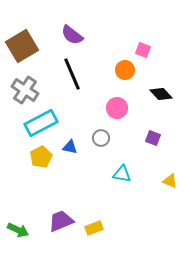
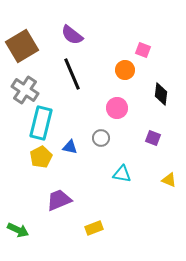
black diamond: rotated 50 degrees clockwise
cyan rectangle: rotated 48 degrees counterclockwise
yellow triangle: moved 1 px left, 1 px up
purple trapezoid: moved 2 px left, 21 px up
